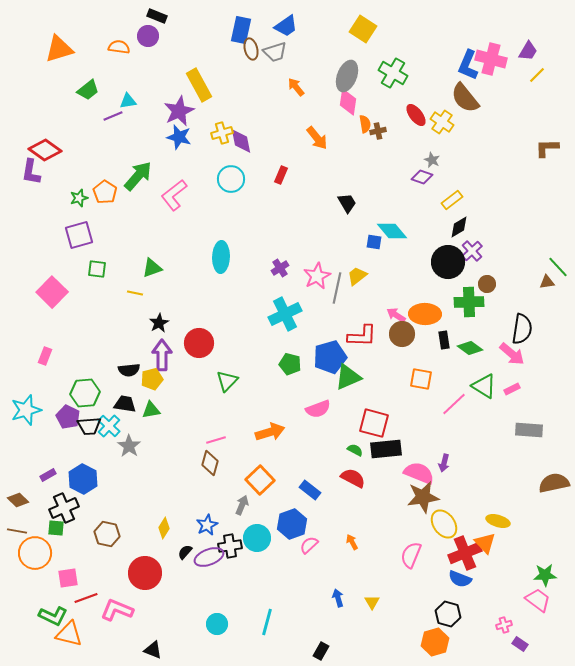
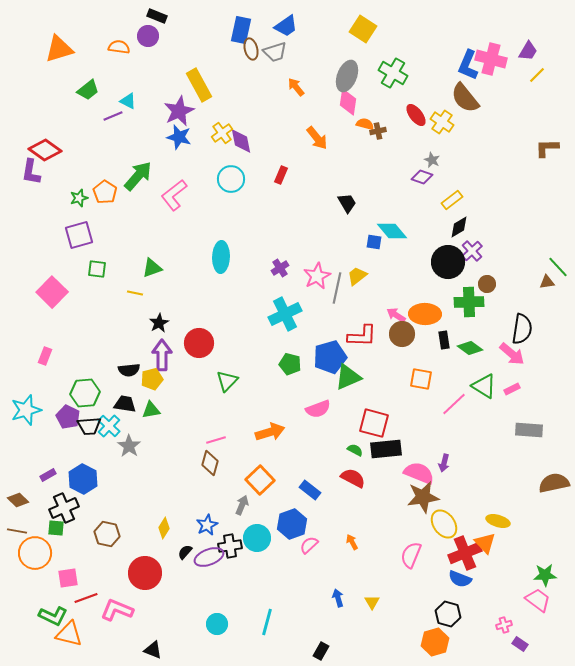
cyan triangle at (128, 101): rotated 36 degrees clockwise
orange semicircle at (365, 124): rotated 66 degrees counterclockwise
yellow cross at (222, 133): rotated 20 degrees counterclockwise
